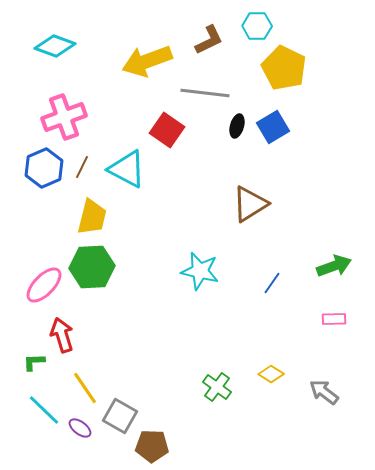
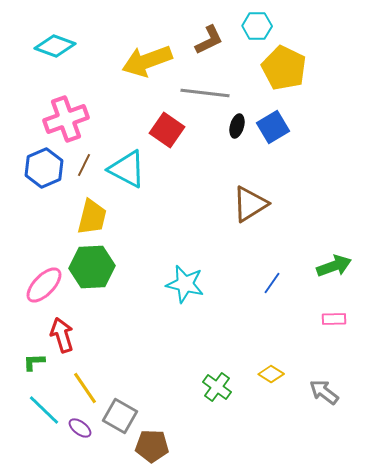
pink cross: moved 2 px right, 2 px down
brown line: moved 2 px right, 2 px up
cyan star: moved 15 px left, 13 px down
